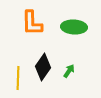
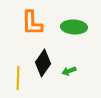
black diamond: moved 4 px up
green arrow: rotated 144 degrees counterclockwise
